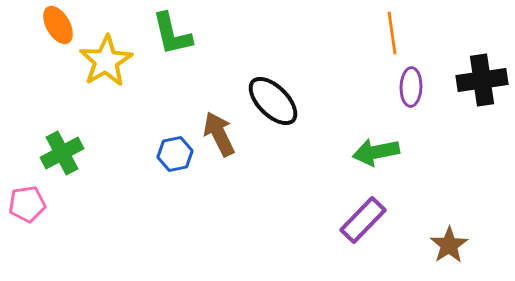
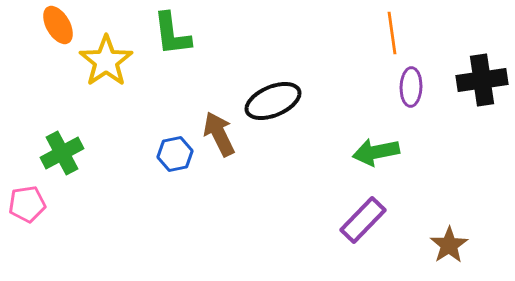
green L-shape: rotated 6 degrees clockwise
yellow star: rotated 4 degrees counterclockwise
black ellipse: rotated 68 degrees counterclockwise
